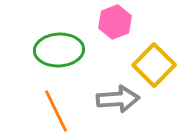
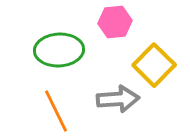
pink hexagon: rotated 16 degrees clockwise
